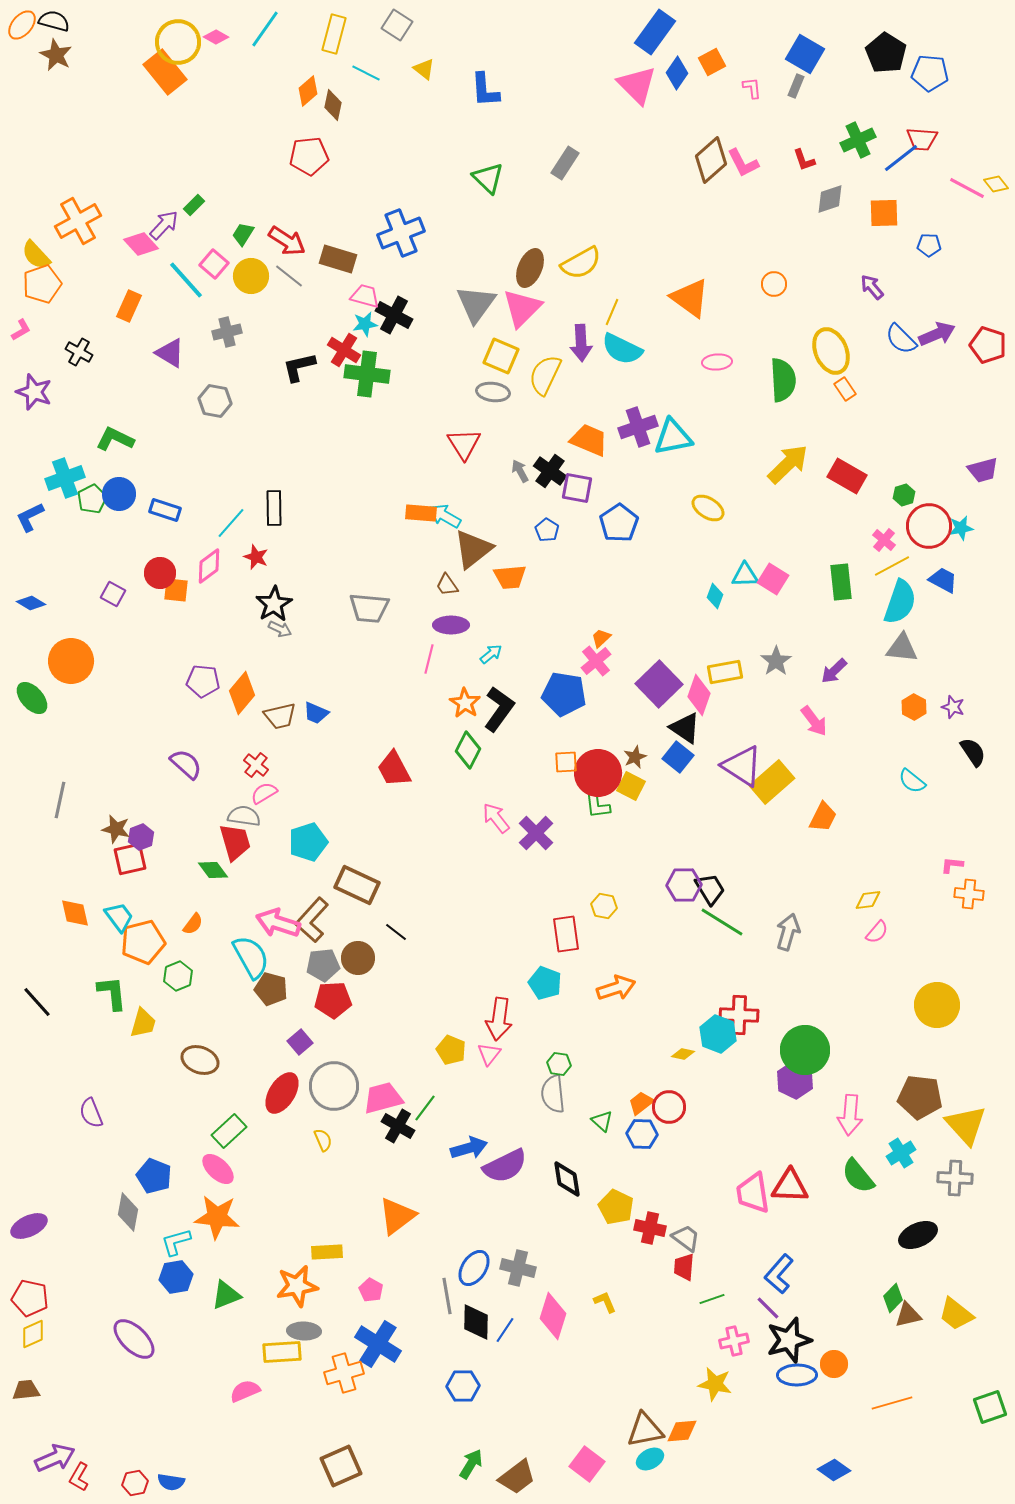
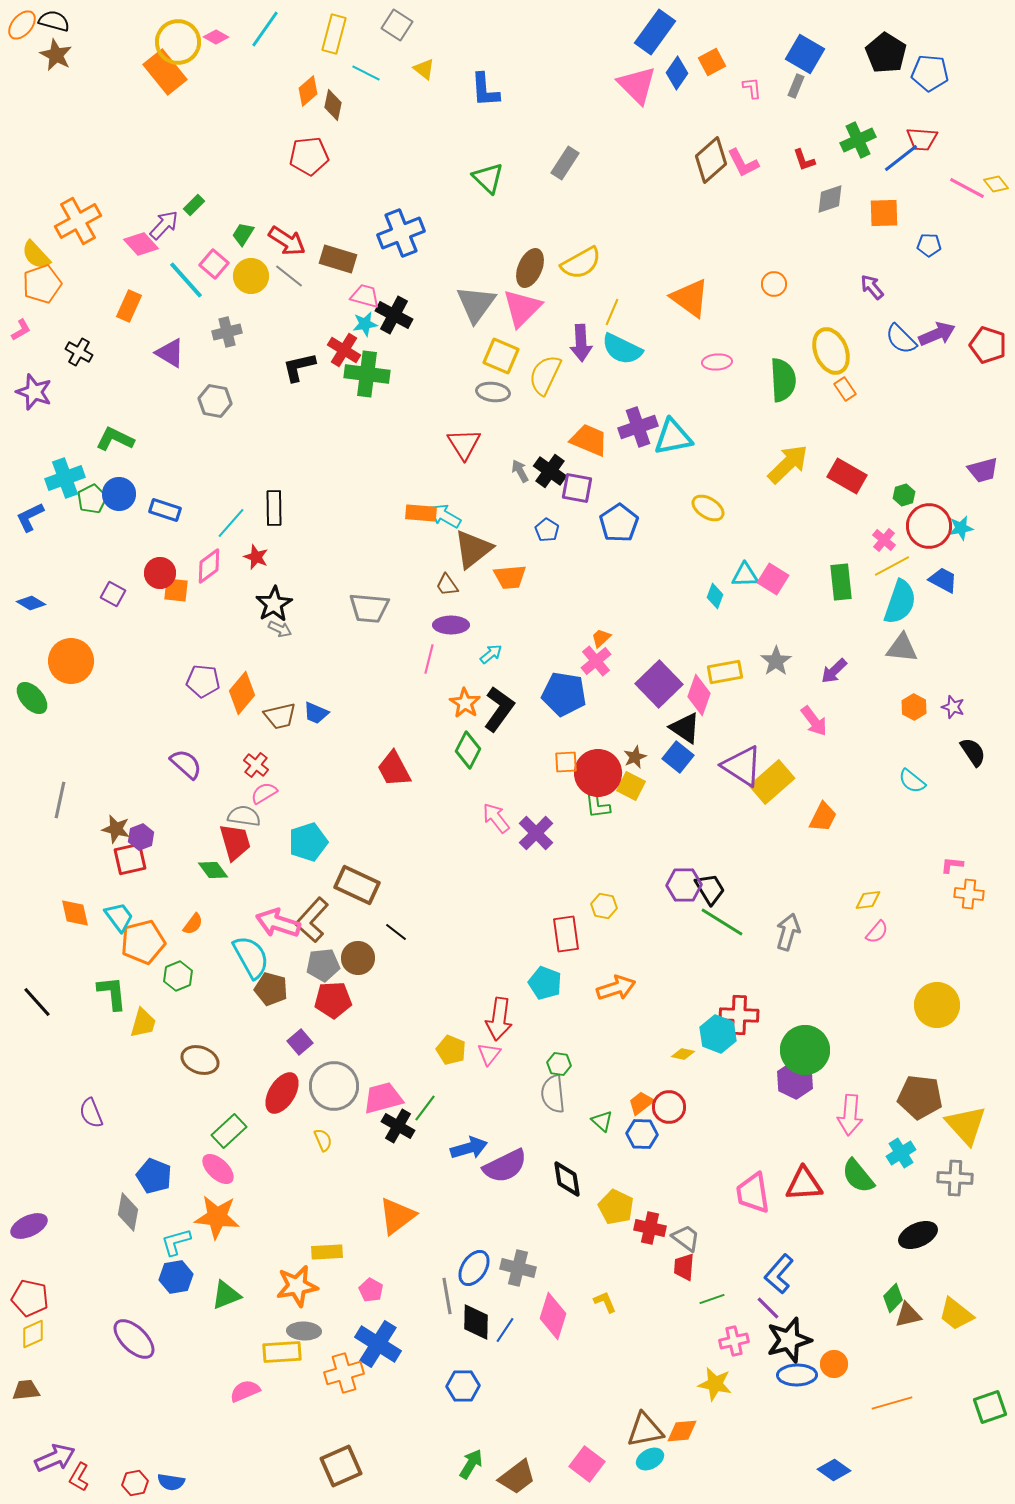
red triangle at (790, 1186): moved 14 px right, 2 px up; rotated 6 degrees counterclockwise
